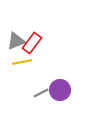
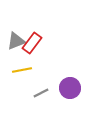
yellow line: moved 8 px down
purple circle: moved 10 px right, 2 px up
